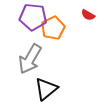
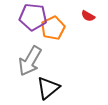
red semicircle: moved 1 px down
gray arrow: moved 2 px down
black triangle: moved 2 px right, 1 px up
